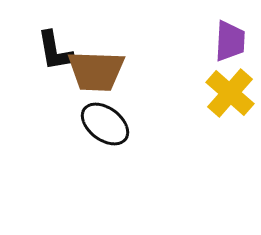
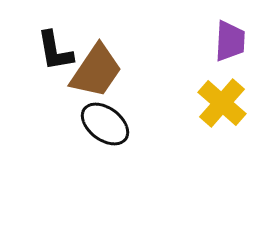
brown trapezoid: rotated 58 degrees counterclockwise
yellow cross: moved 8 px left, 10 px down
